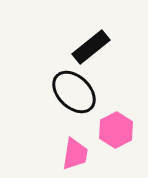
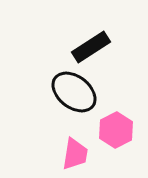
black rectangle: rotated 6 degrees clockwise
black ellipse: rotated 6 degrees counterclockwise
